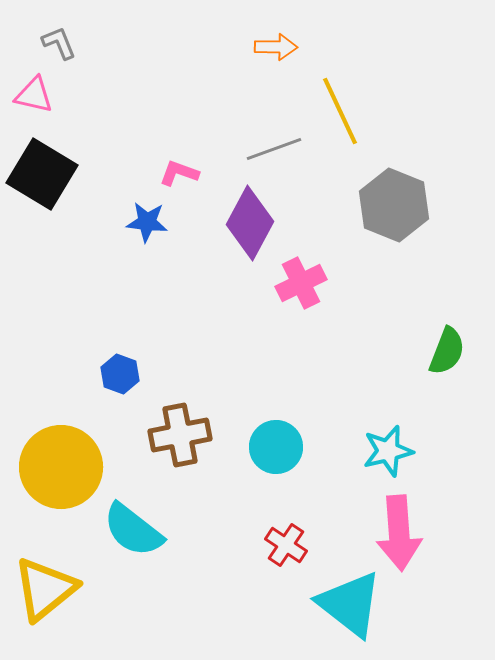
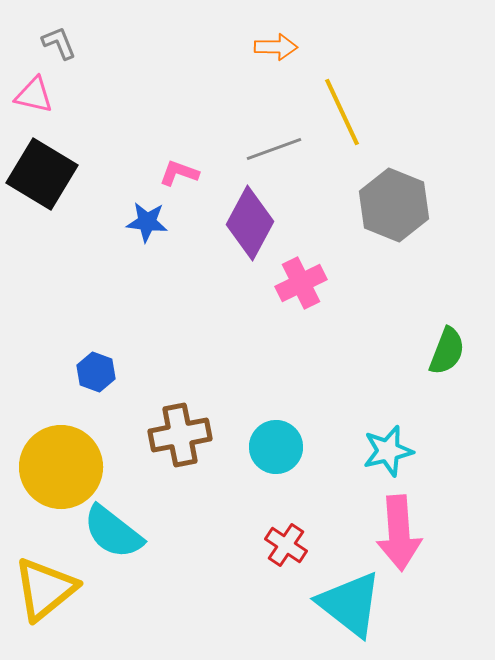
yellow line: moved 2 px right, 1 px down
blue hexagon: moved 24 px left, 2 px up
cyan semicircle: moved 20 px left, 2 px down
